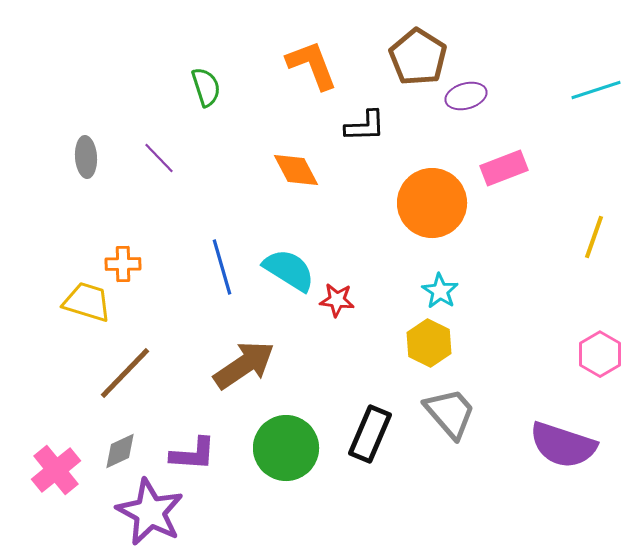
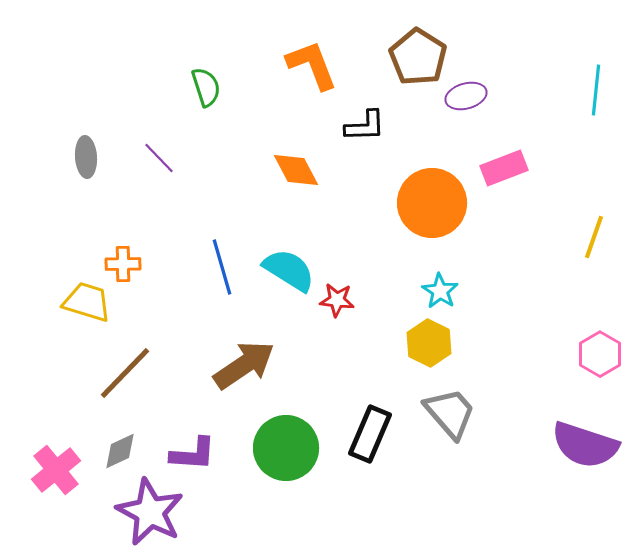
cyan line: rotated 66 degrees counterclockwise
purple semicircle: moved 22 px right
